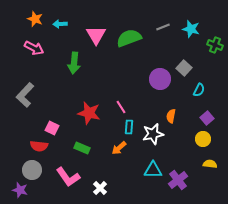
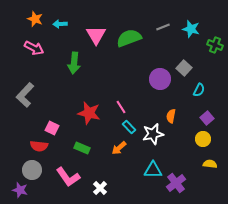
cyan rectangle: rotated 48 degrees counterclockwise
purple cross: moved 2 px left, 3 px down
